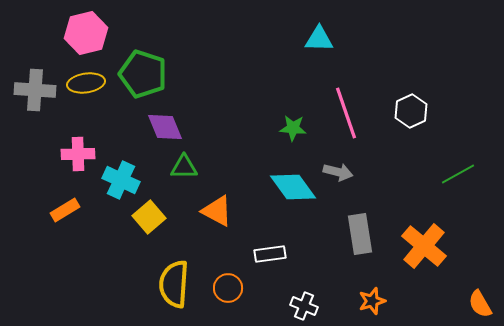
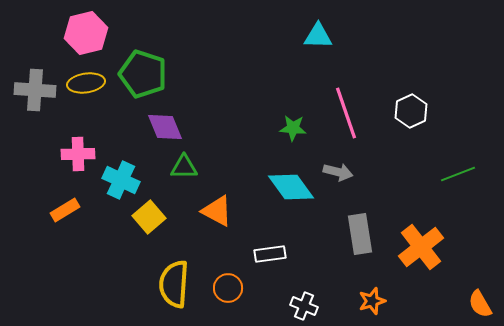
cyan triangle: moved 1 px left, 3 px up
green line: rotated 8 degrees clockwise
cyan diamond: moved 2 px left
orange cross: moved 3 px left, 1 px down; rotated 12 degrees clockwise
